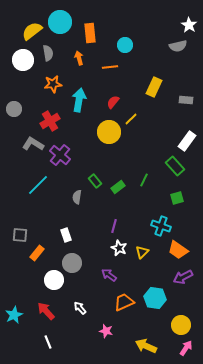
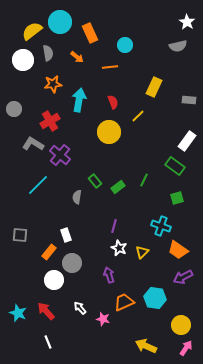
white star at (189, 25): moved 2 px left, 3 px up
orange rectangle at (90, 33): rotated 18 degrees counterclockwise
orange arrow at (79, 58): moved 2 px left, 1 px up; rotated 144 degrees clockwise
gray rectangle at (186, 100): moved 3 px right
red semicircle at (113, 102): rotated 120 degrees clockwise
yellow line at (131, 119): moved 7 px right, 3 px up
green rectangle at (175, 166): rotated 12 degrees counterclockwise
orange rectangle at (37, 253): moved 12 px right, 1 px up
purple arrow at (109, 275): rotated 35 degrees clockwise
cyan star at (14, 315): moved 4 px right, 2 px up; rotated 24 degrees counterclockwise
pink star at (106, 331): moved 3 px left, 12 px up
